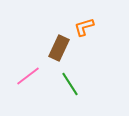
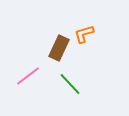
orange L-shape: moved 7 px down
green line: rotated 10 degrees counterclockwise
